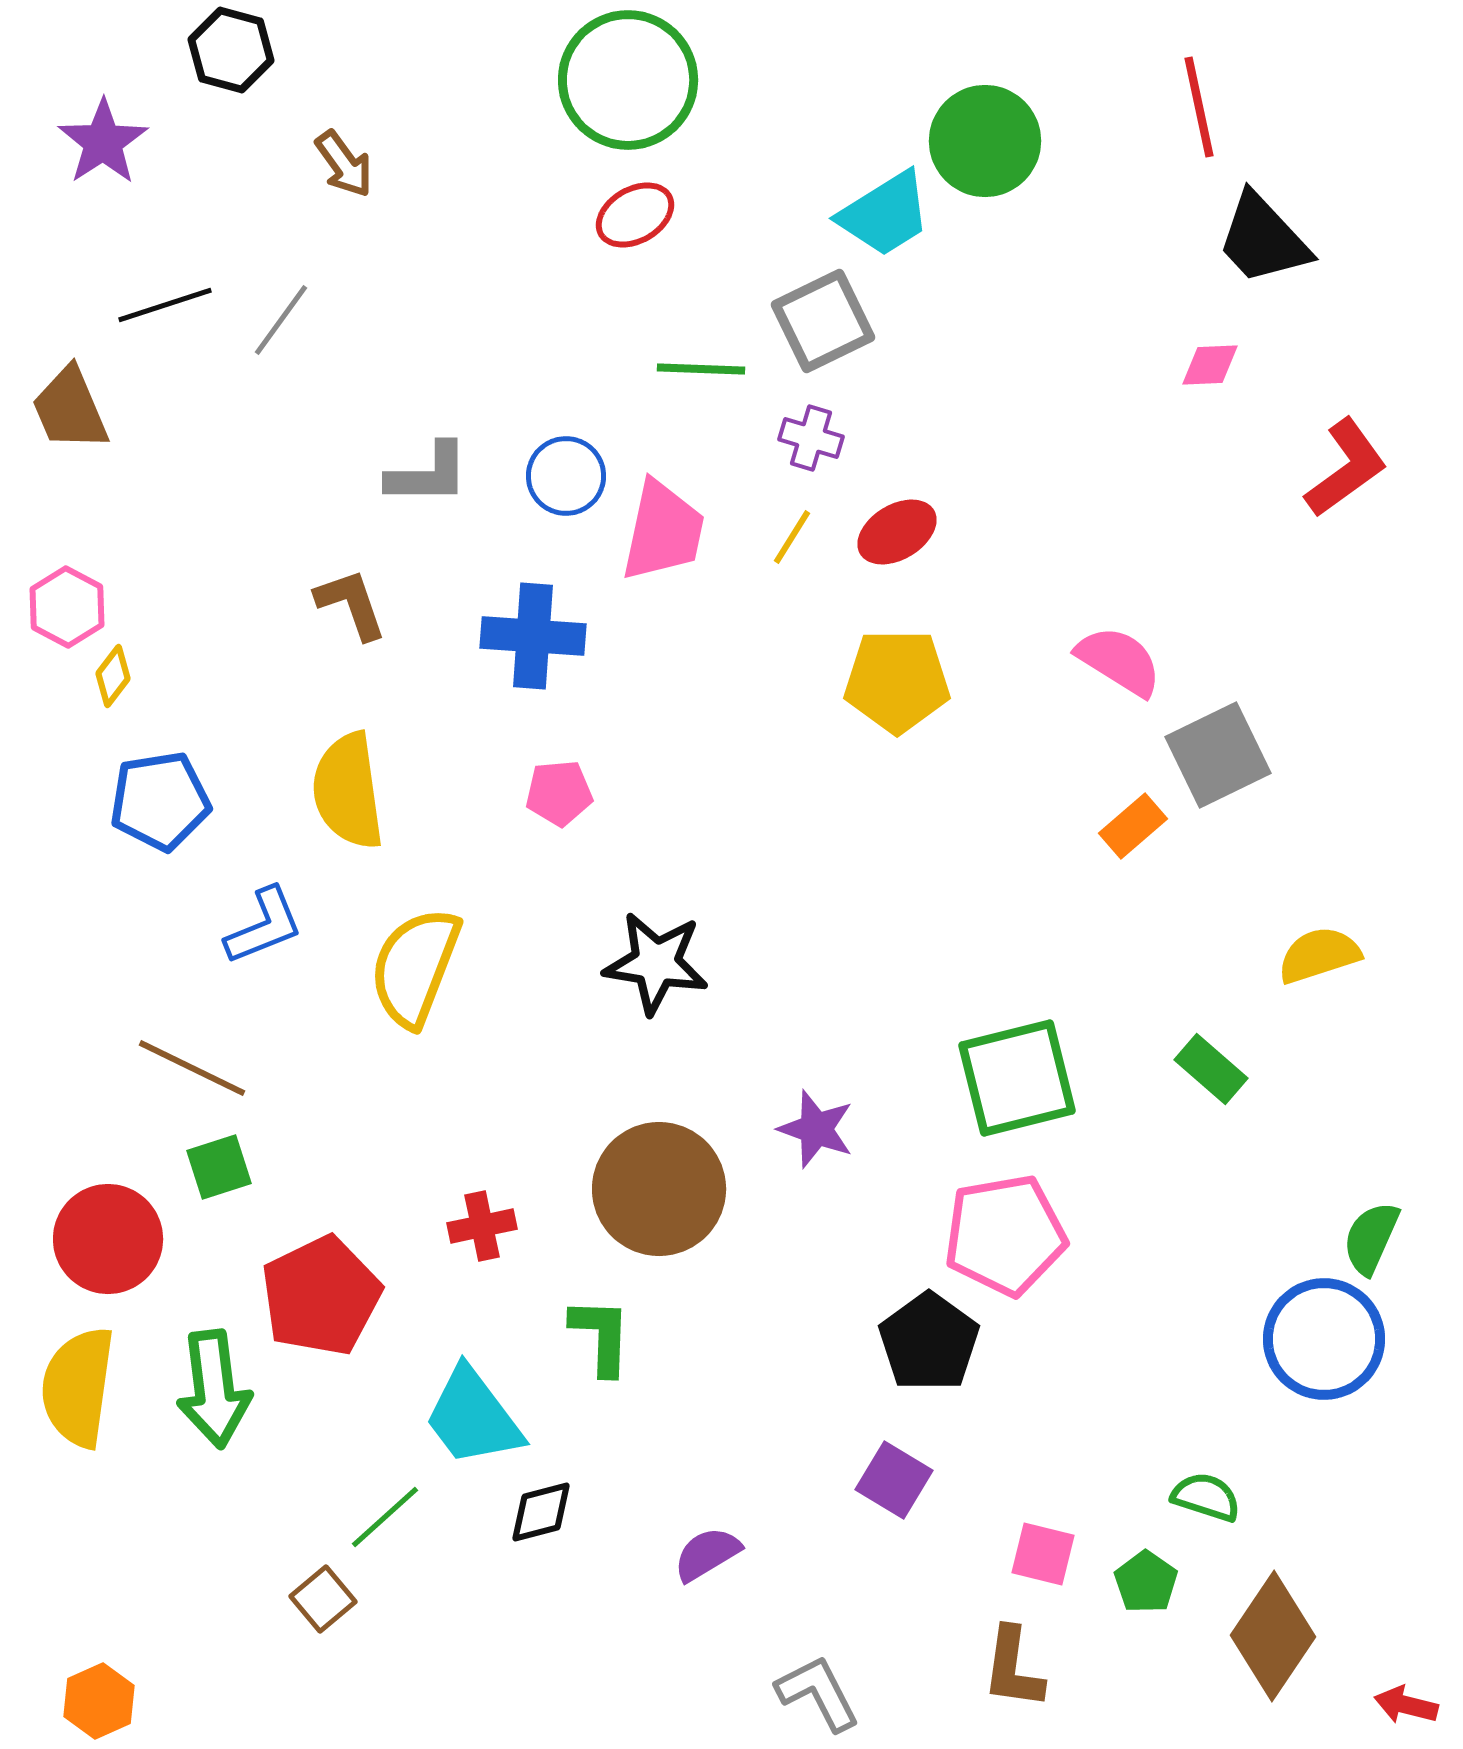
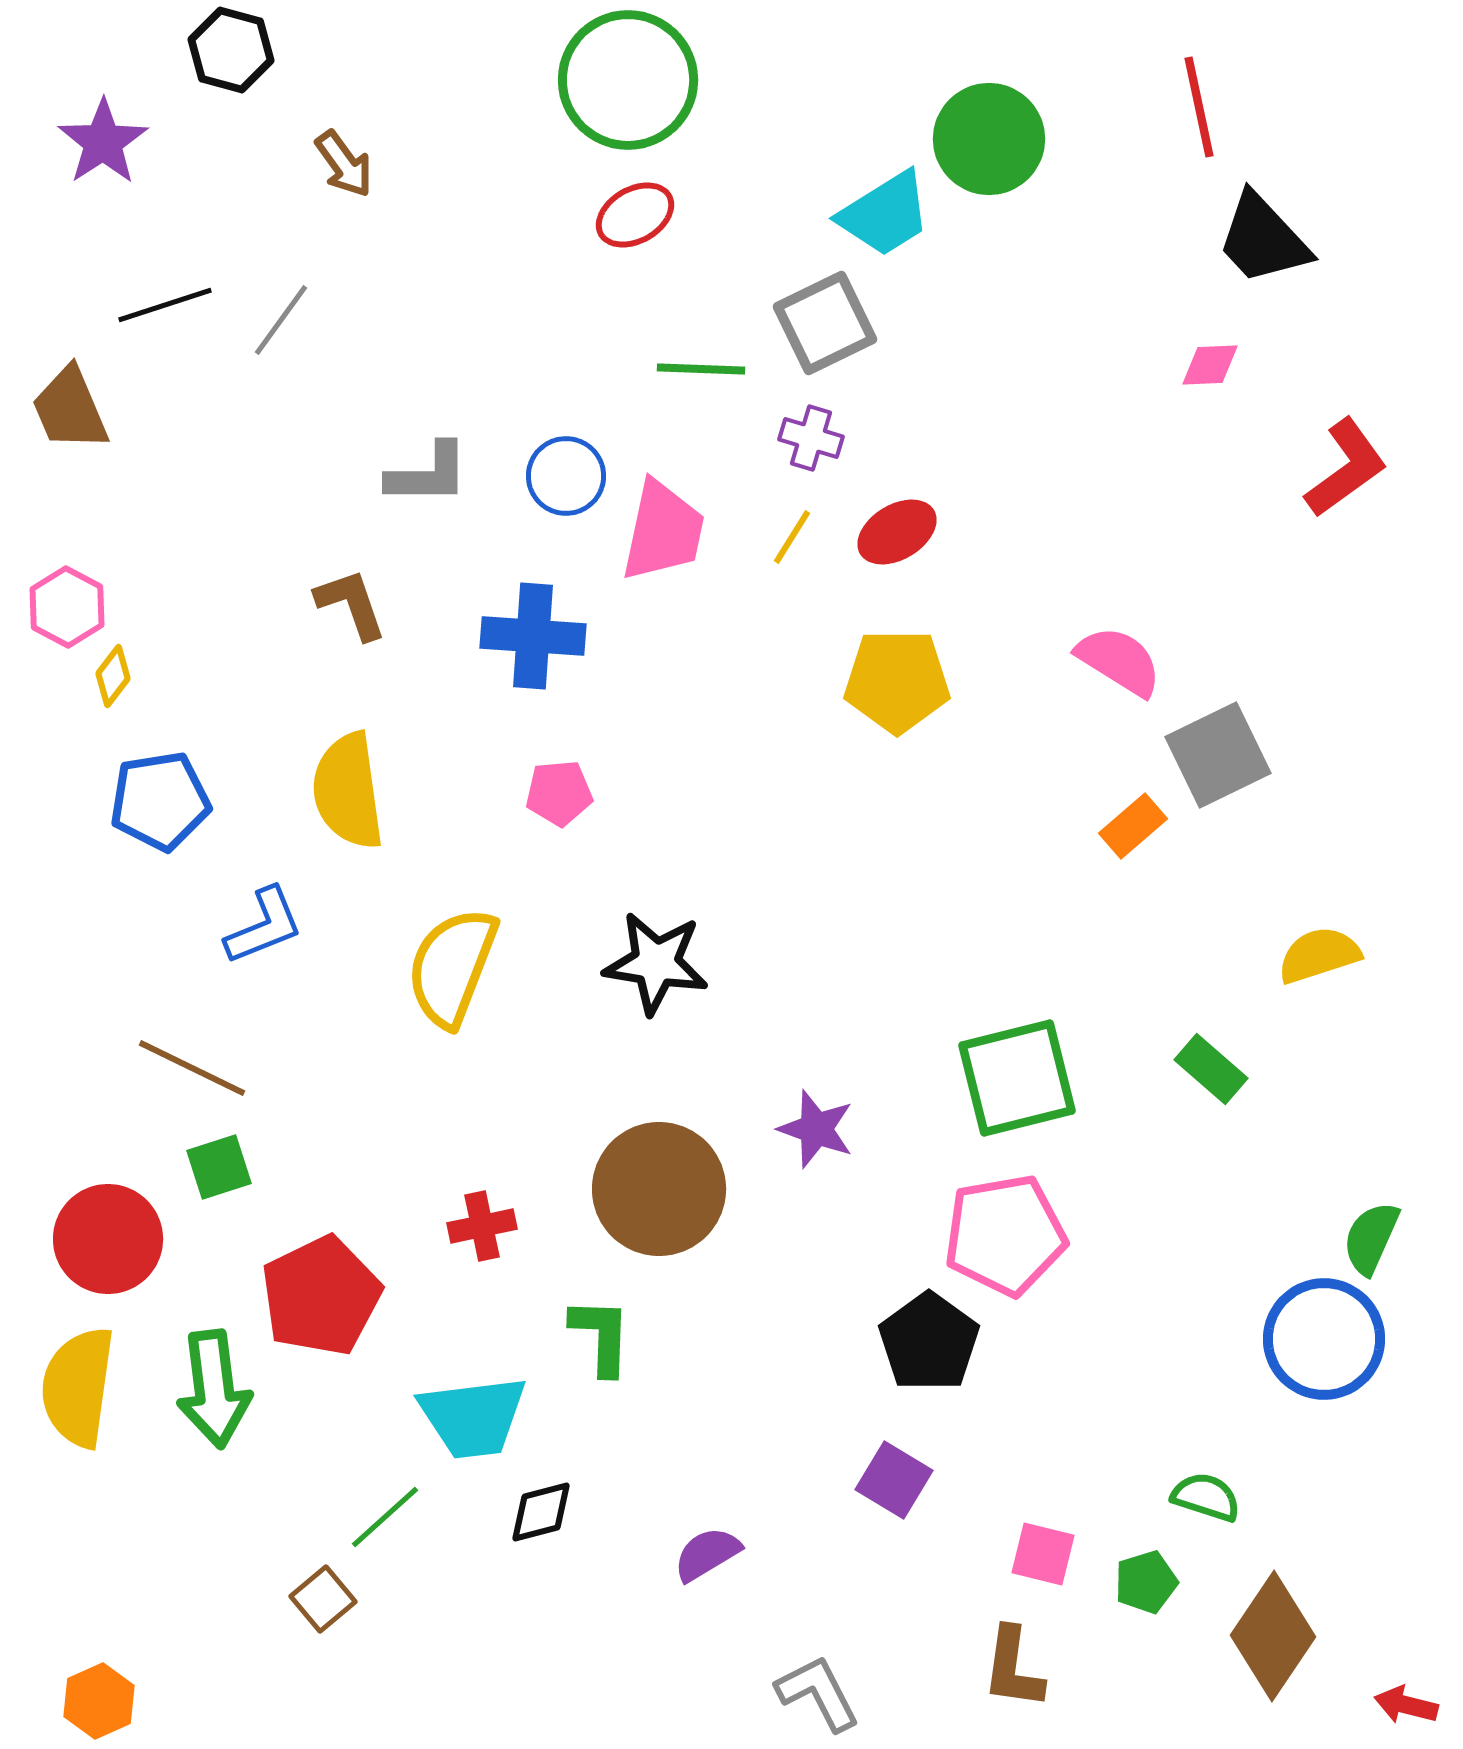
green circle at (985, 141): moved 4 px right, 2 px up
gray square at (823, 321): moved 2 px right, 2 px down
yellow semicircle at (415, 967): moved 37 px right
cyan trapezoid at (473, 1417): rotated 60 degrees counterclockwise
green pentagon at (1146, 1582): rotated 20 degrees clockwise
